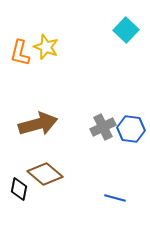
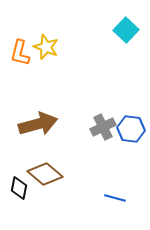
black diamond: moved 1 px up
